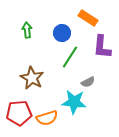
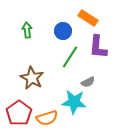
blue circle: moved 1 px right, 2 px up
purple L-shape: moved 4 px left
red pentagon: rotated 30 degrees counterclockwise
